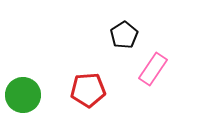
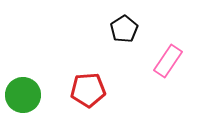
black pentagon: moved 6 px up
pink rectangle: moved 15 px right, 8 px up
